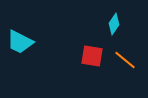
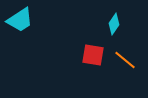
cyan trapezoid: moved 22 px up; rotated 60 degrees counterclockwise
red square: moved 1 px right, 1 px up
